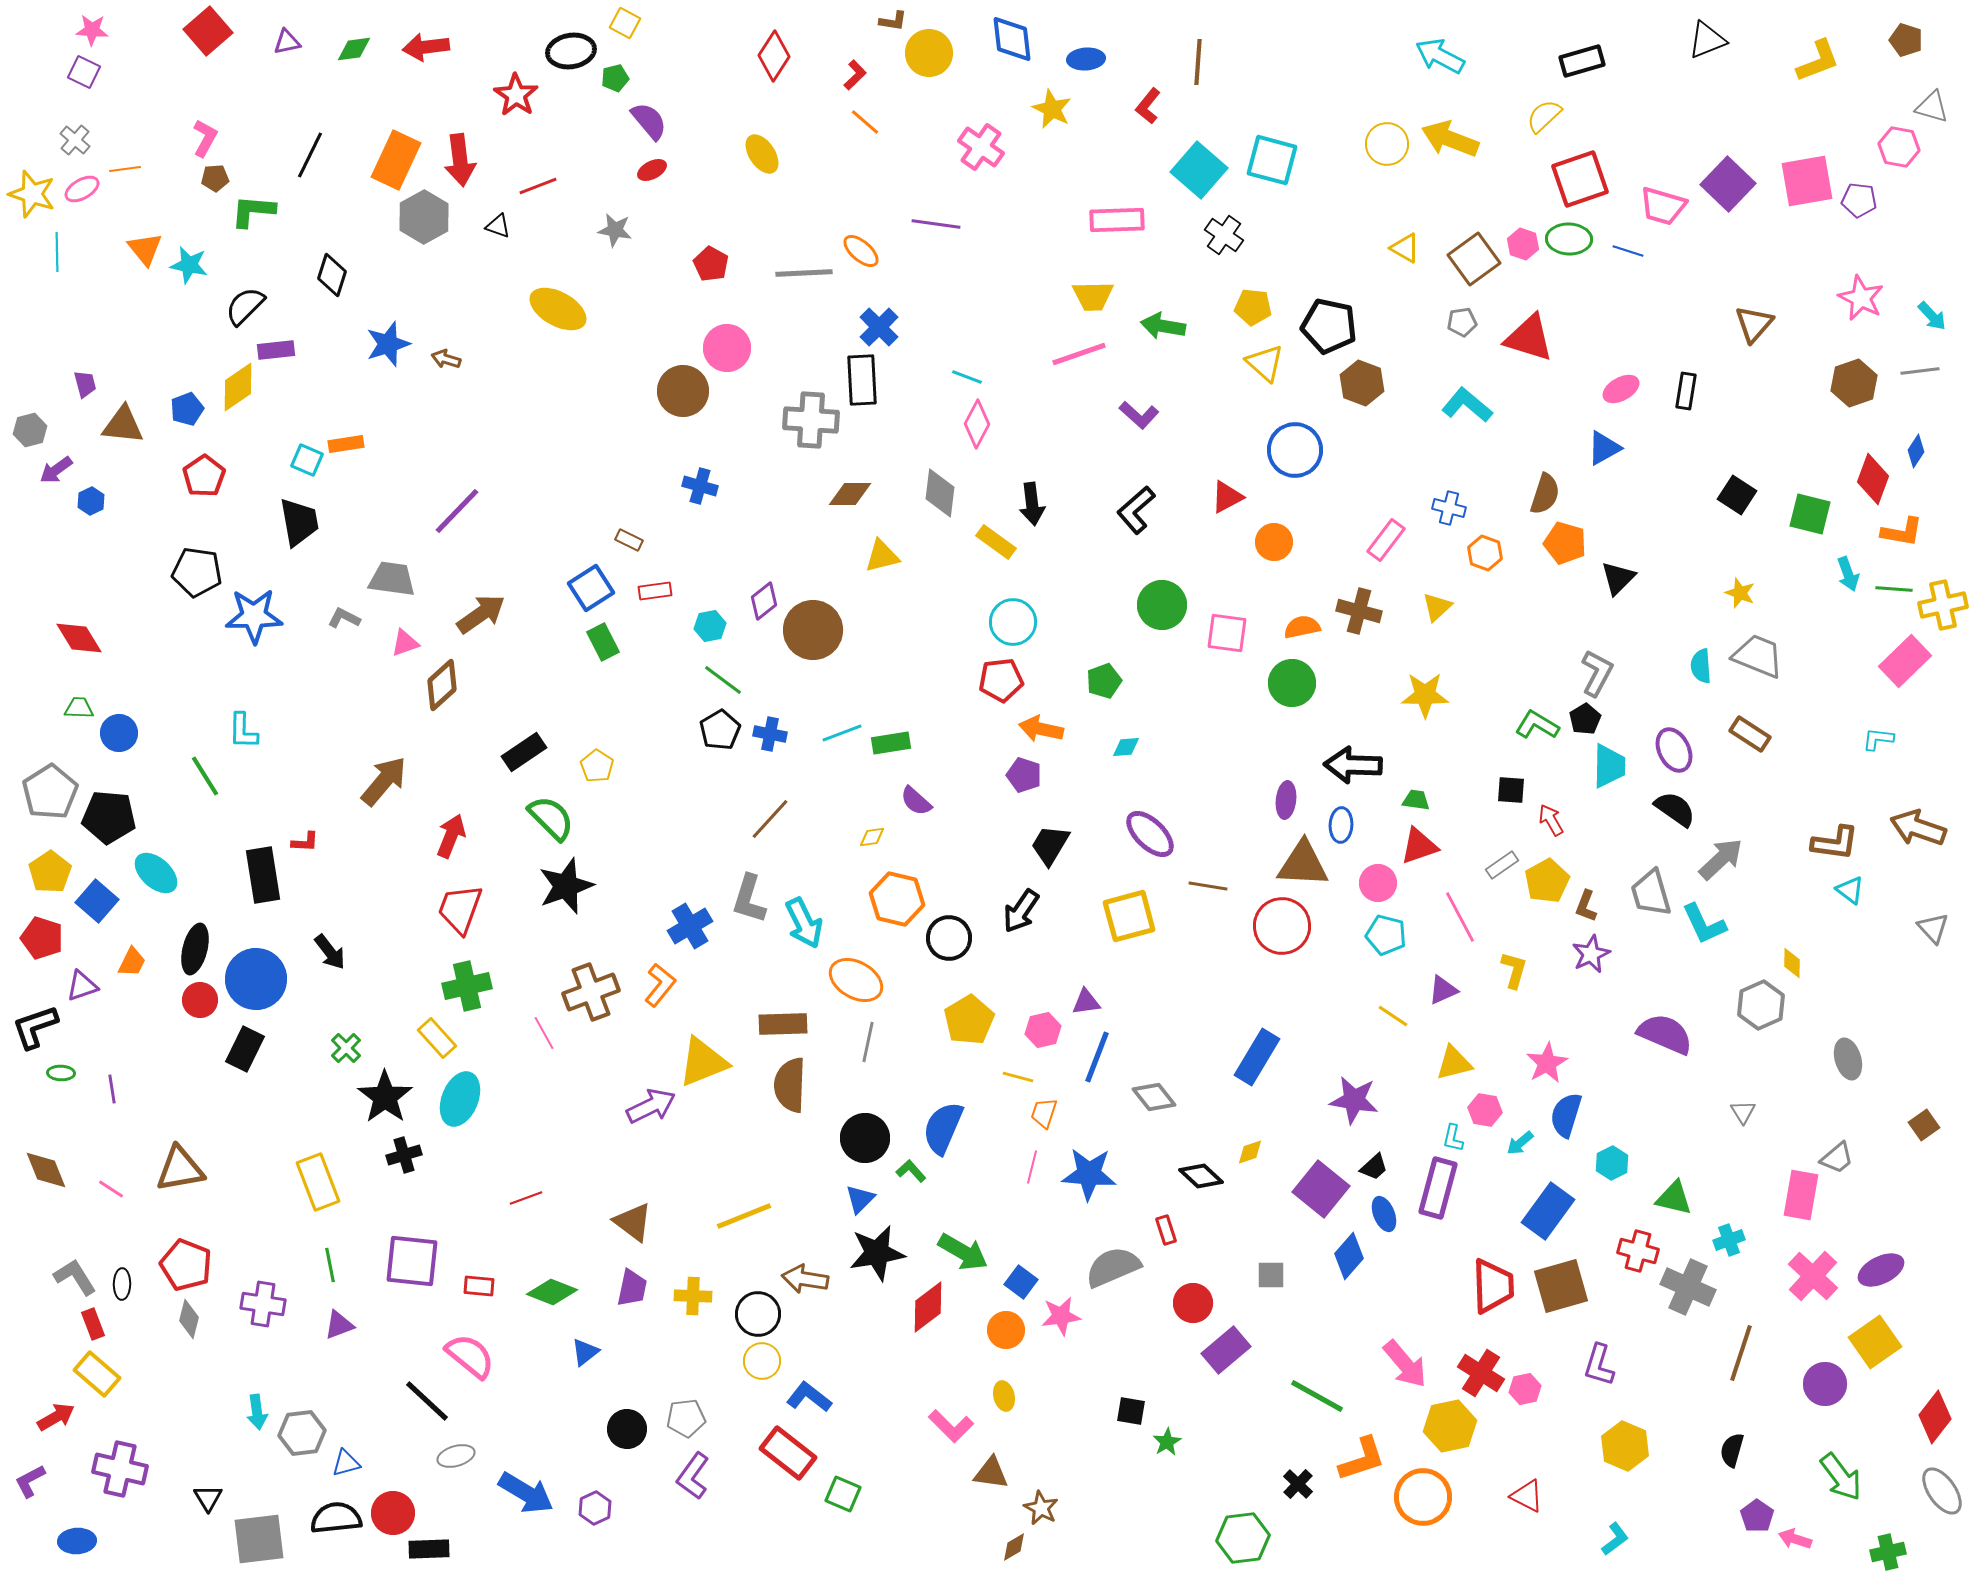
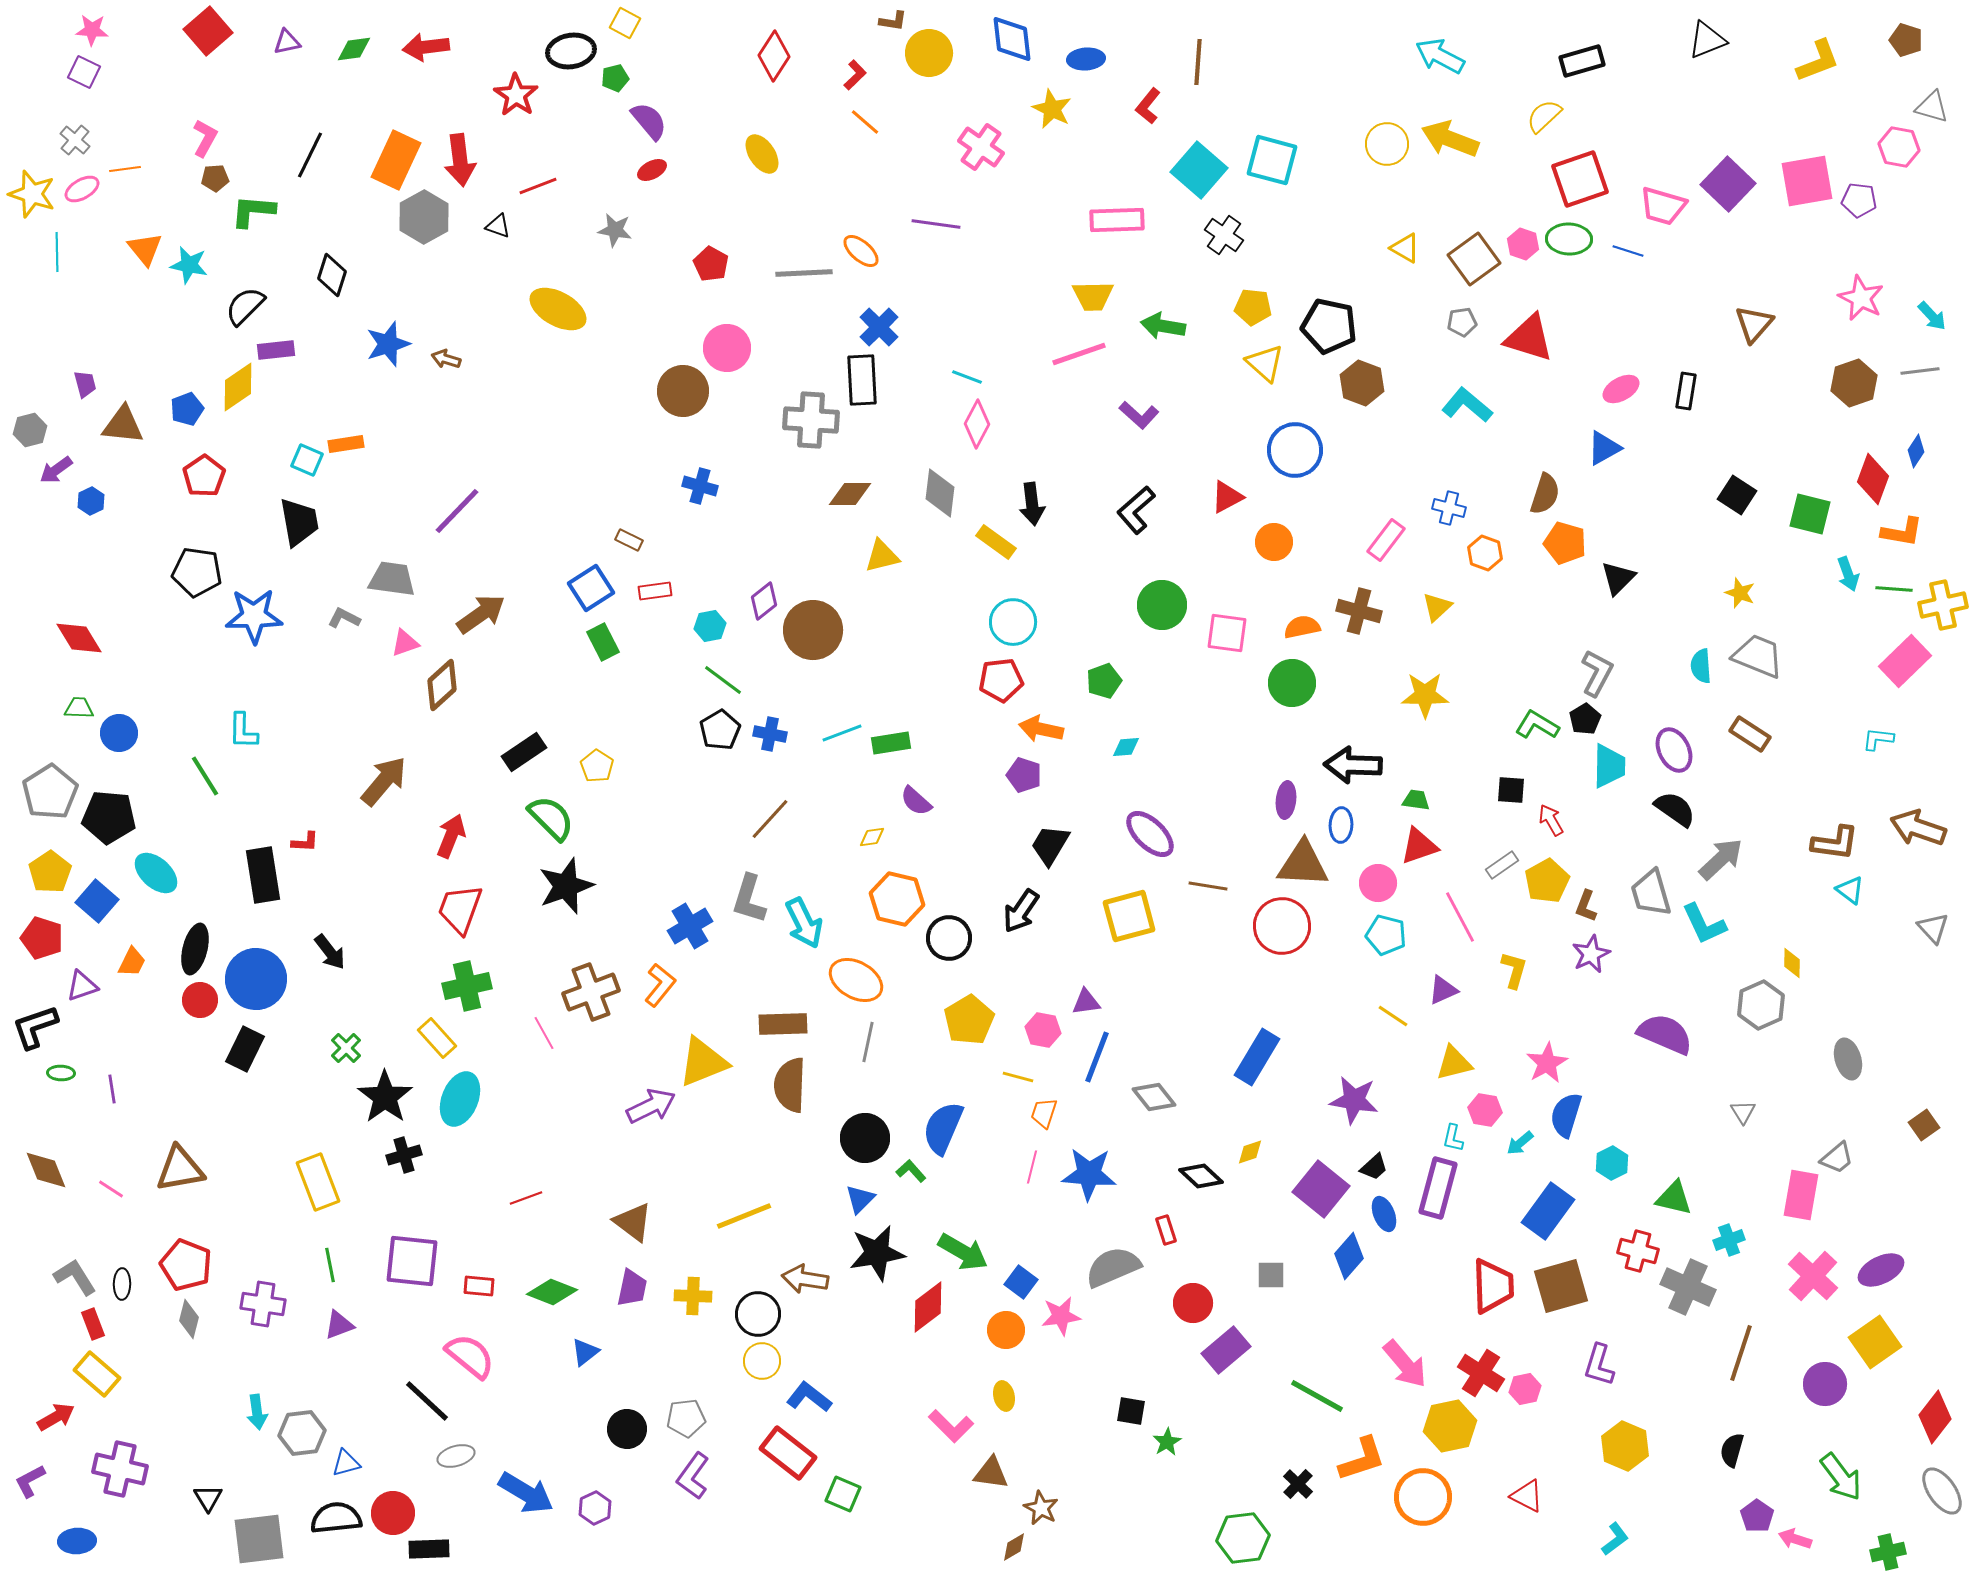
pink hexagon at (1043, 1030): rotated 24 degrees clockwise
